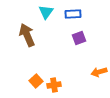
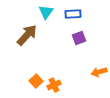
brown arrow: rotated 65 degrees clockwise
orange cross: rotated 16 degrees counterclockwise
